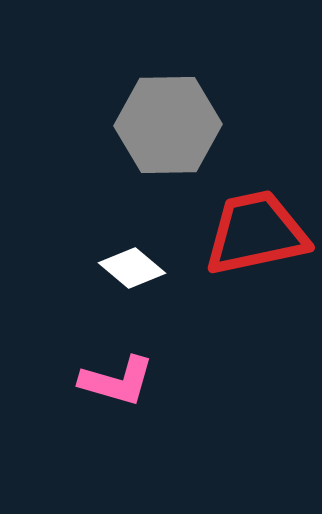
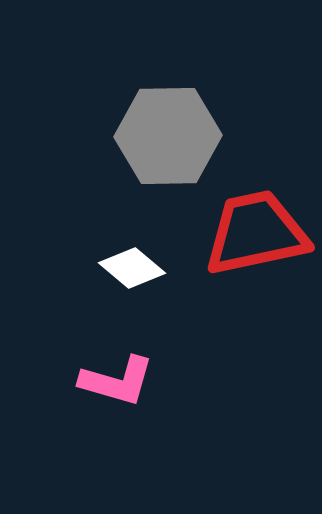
gray hexagon: moved 11 px down
